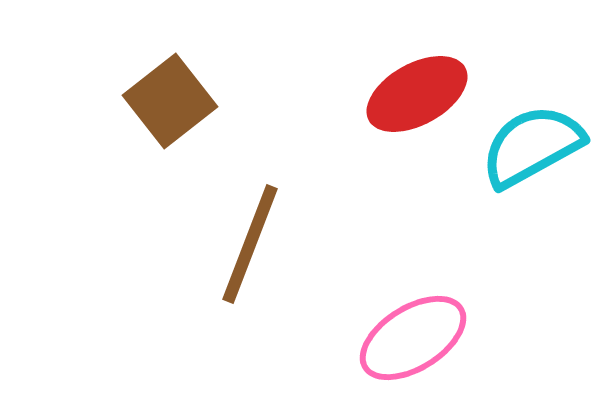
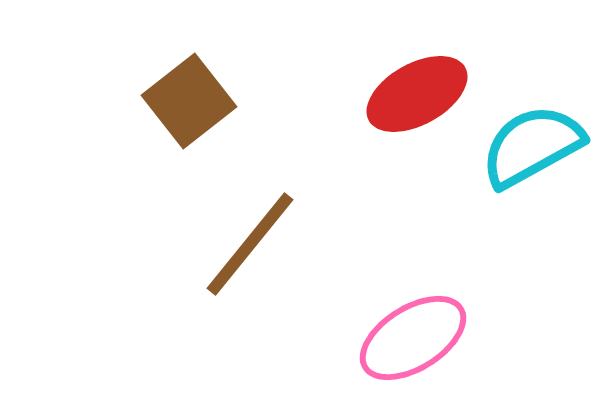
brown square: moved 19 px right
brown line: rotated 18 degrees clockwise
